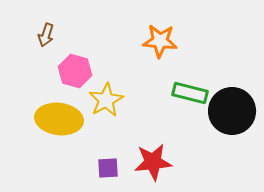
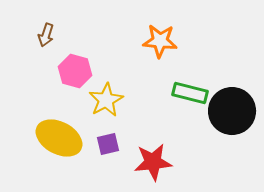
yellow ellipse: moved 19 px down; rotated 21 degrees clockwise
purple square: moved 24 px up; rotated 10 degrees counterclockwise
